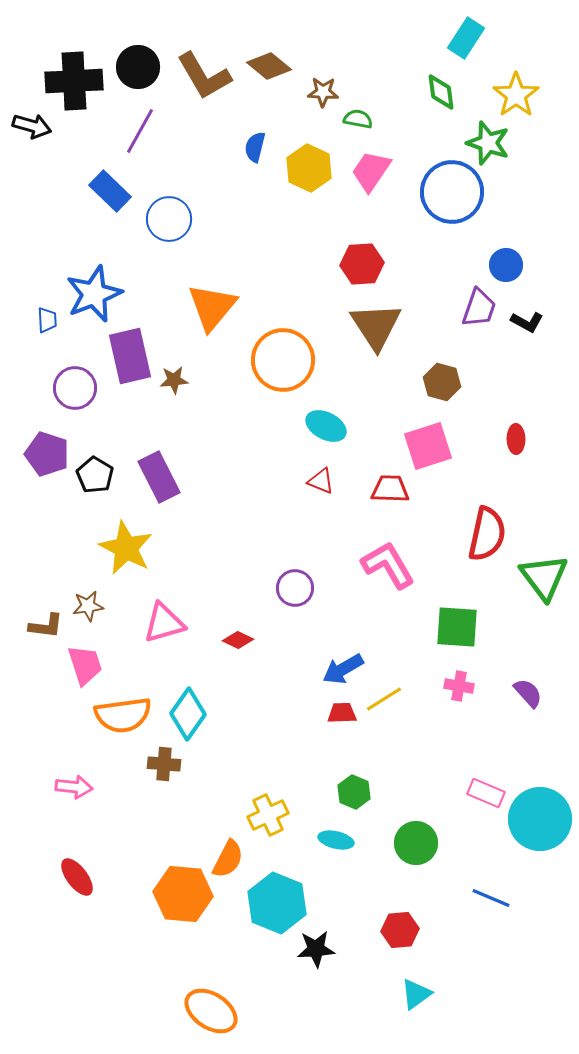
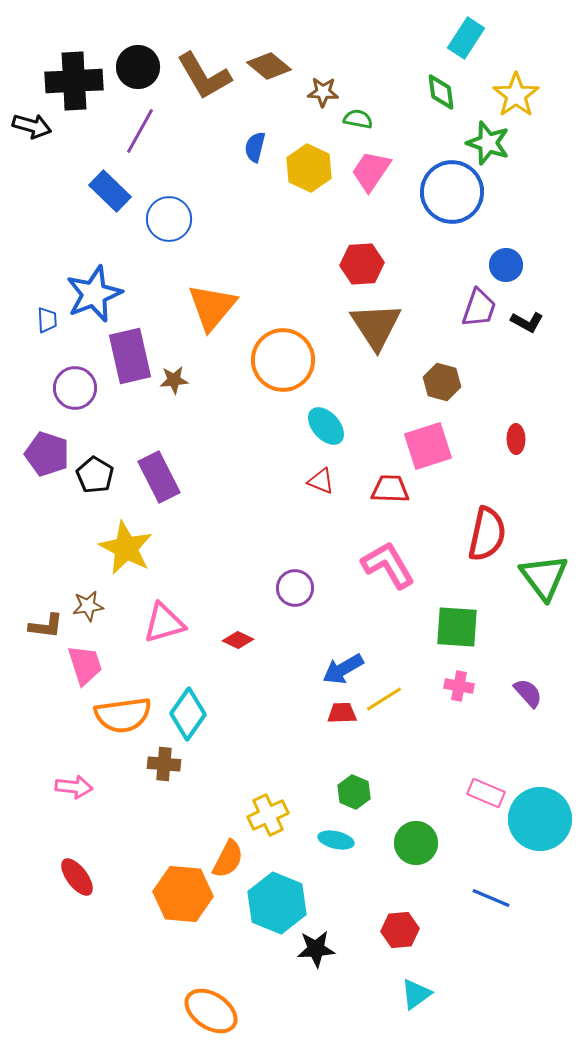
cyan ellipse at (326, 426): rotated 21 degrees clockwise
